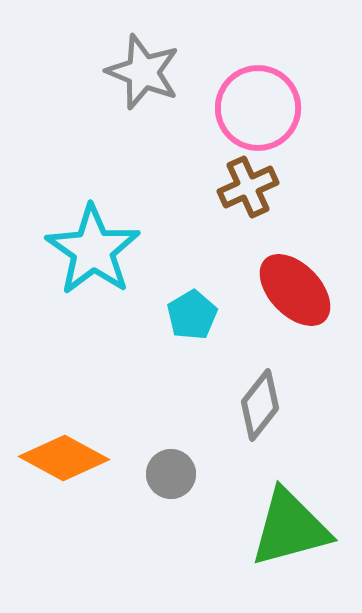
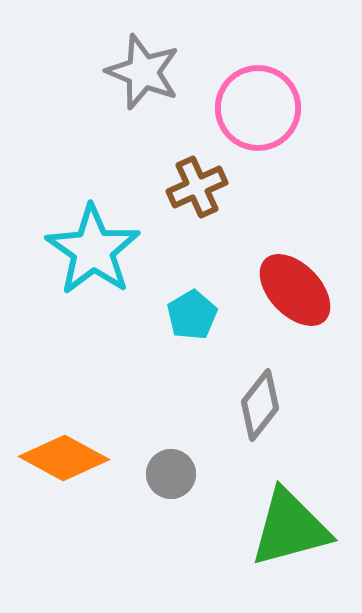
brown cross: moved 51 px left
